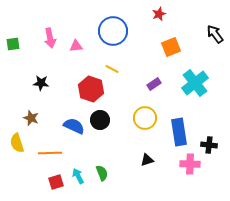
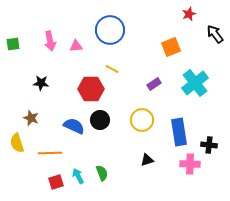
red star: moved 30 px right
blue circle: moved 3 px left, 1 px up
pink arrow: moved 3 px down
red hexagon: rotated 20 degrees counterclockwise
yellow circle: moved 3 px left, 2 px down
